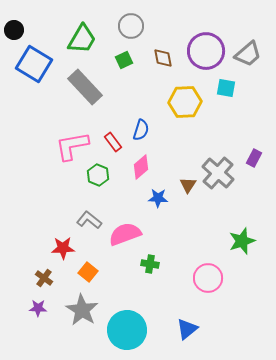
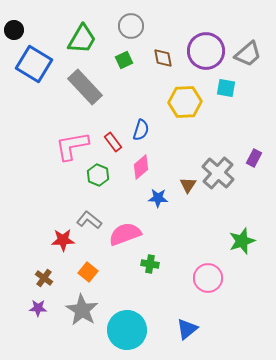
red star: moved 8 px up
